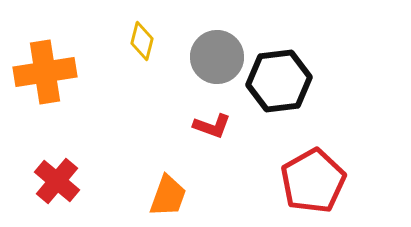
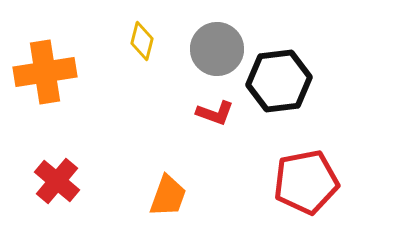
gray circle: moved 8 px up
red L-shape: moved 3 px right, 13 px up
red pentagon: moved 7 px left, 1 px down; rotated 18 degrees clockwise
